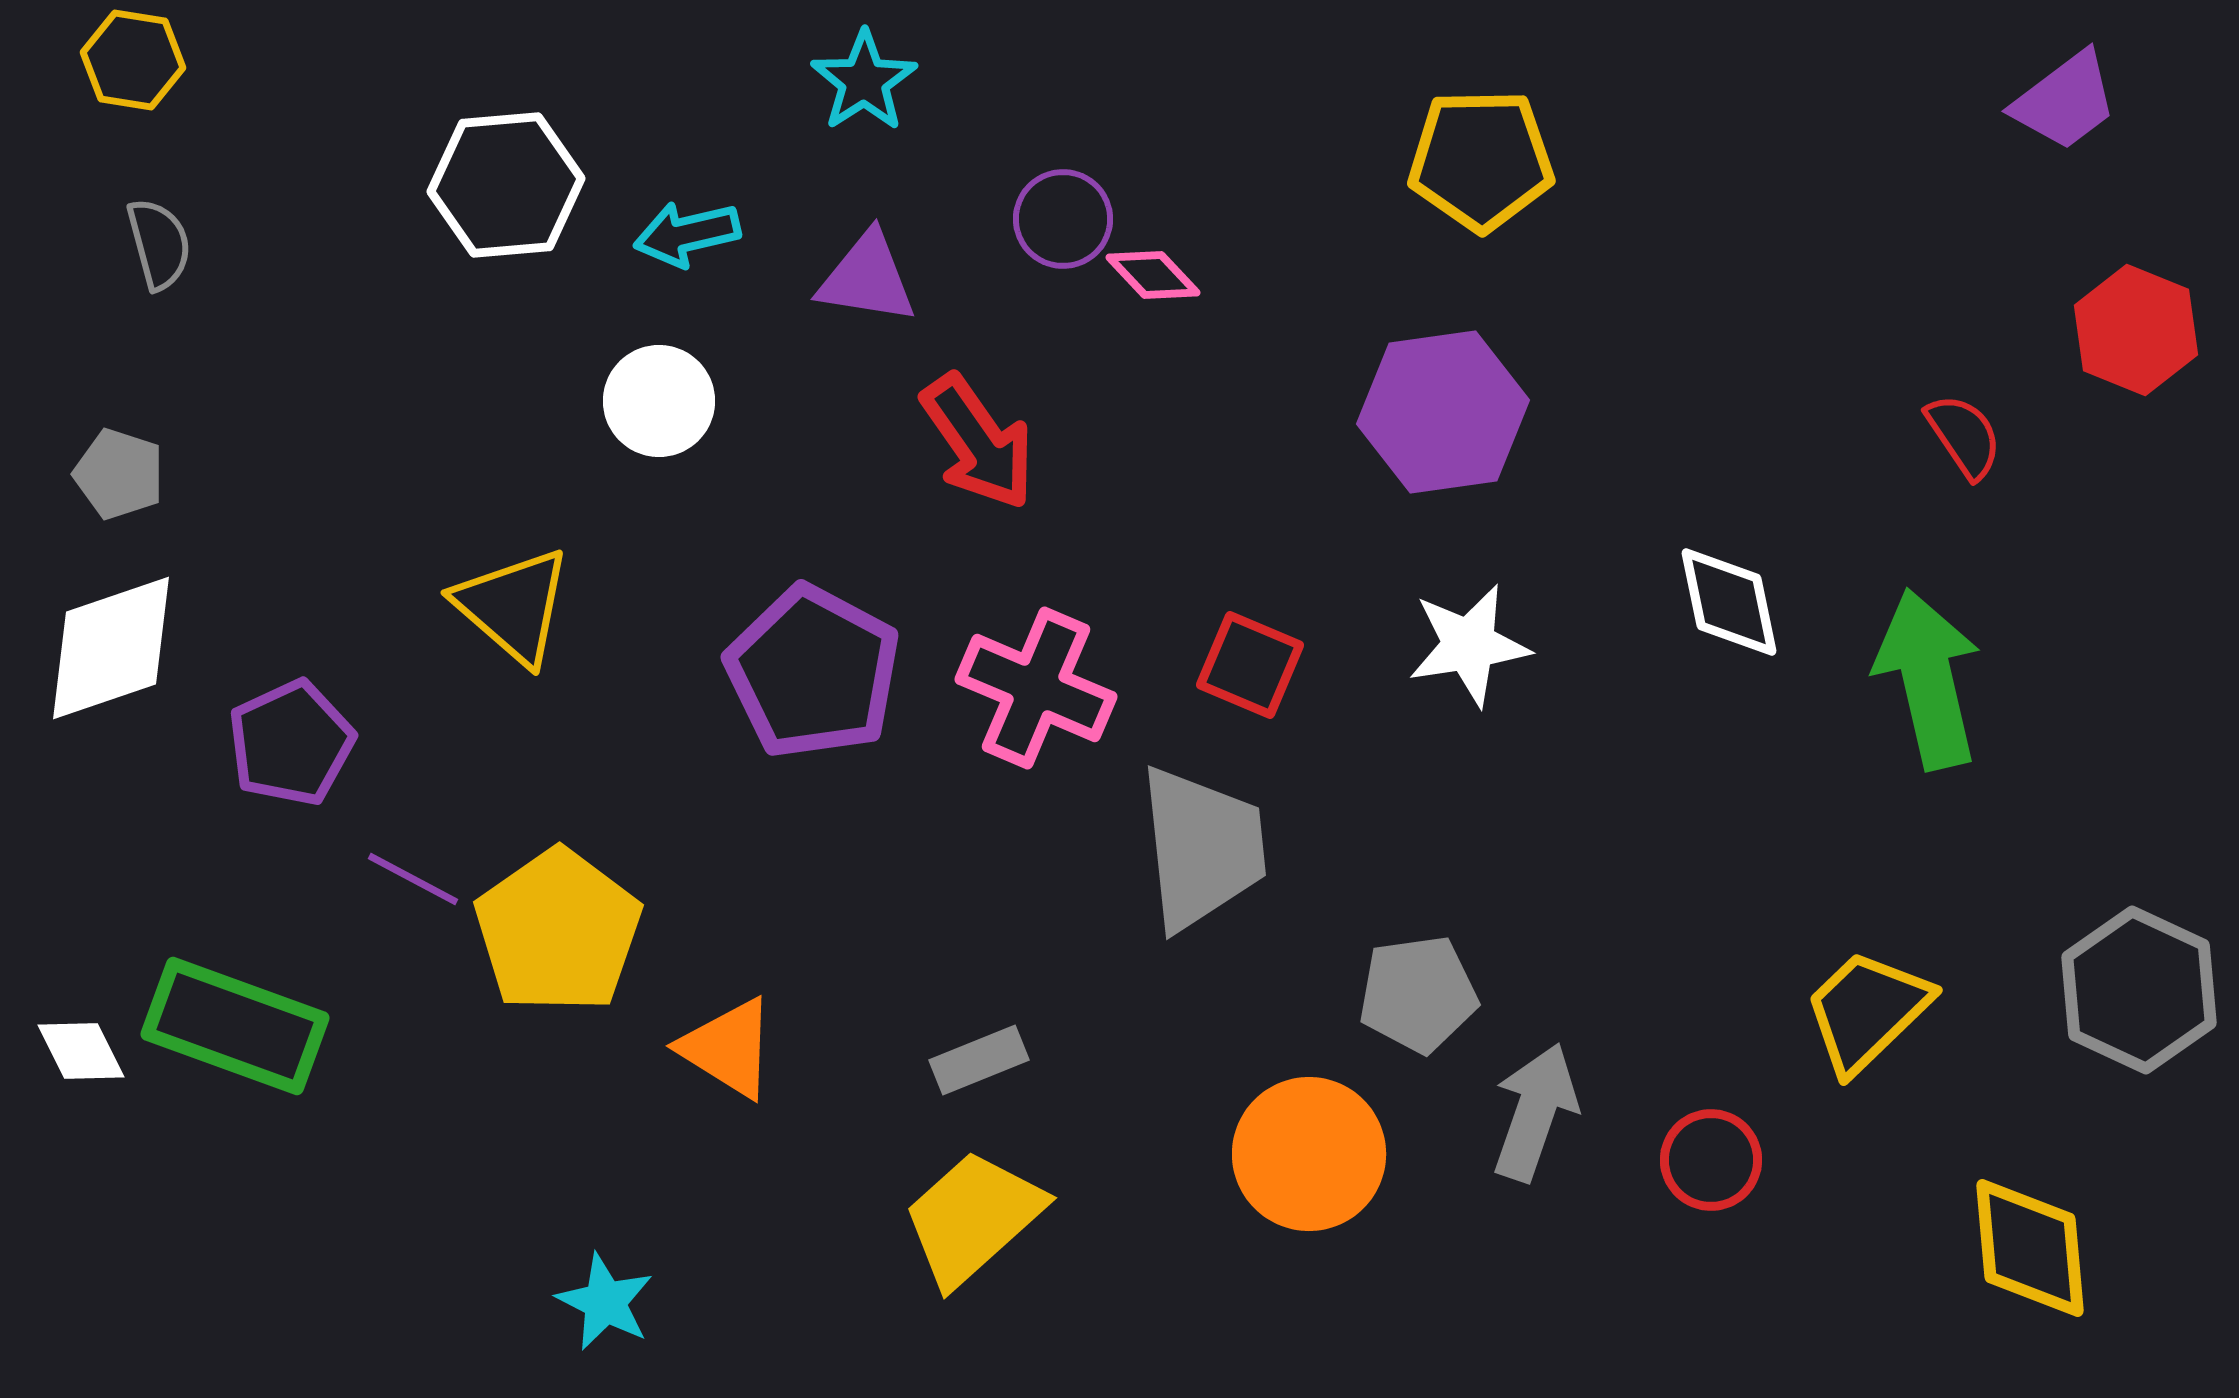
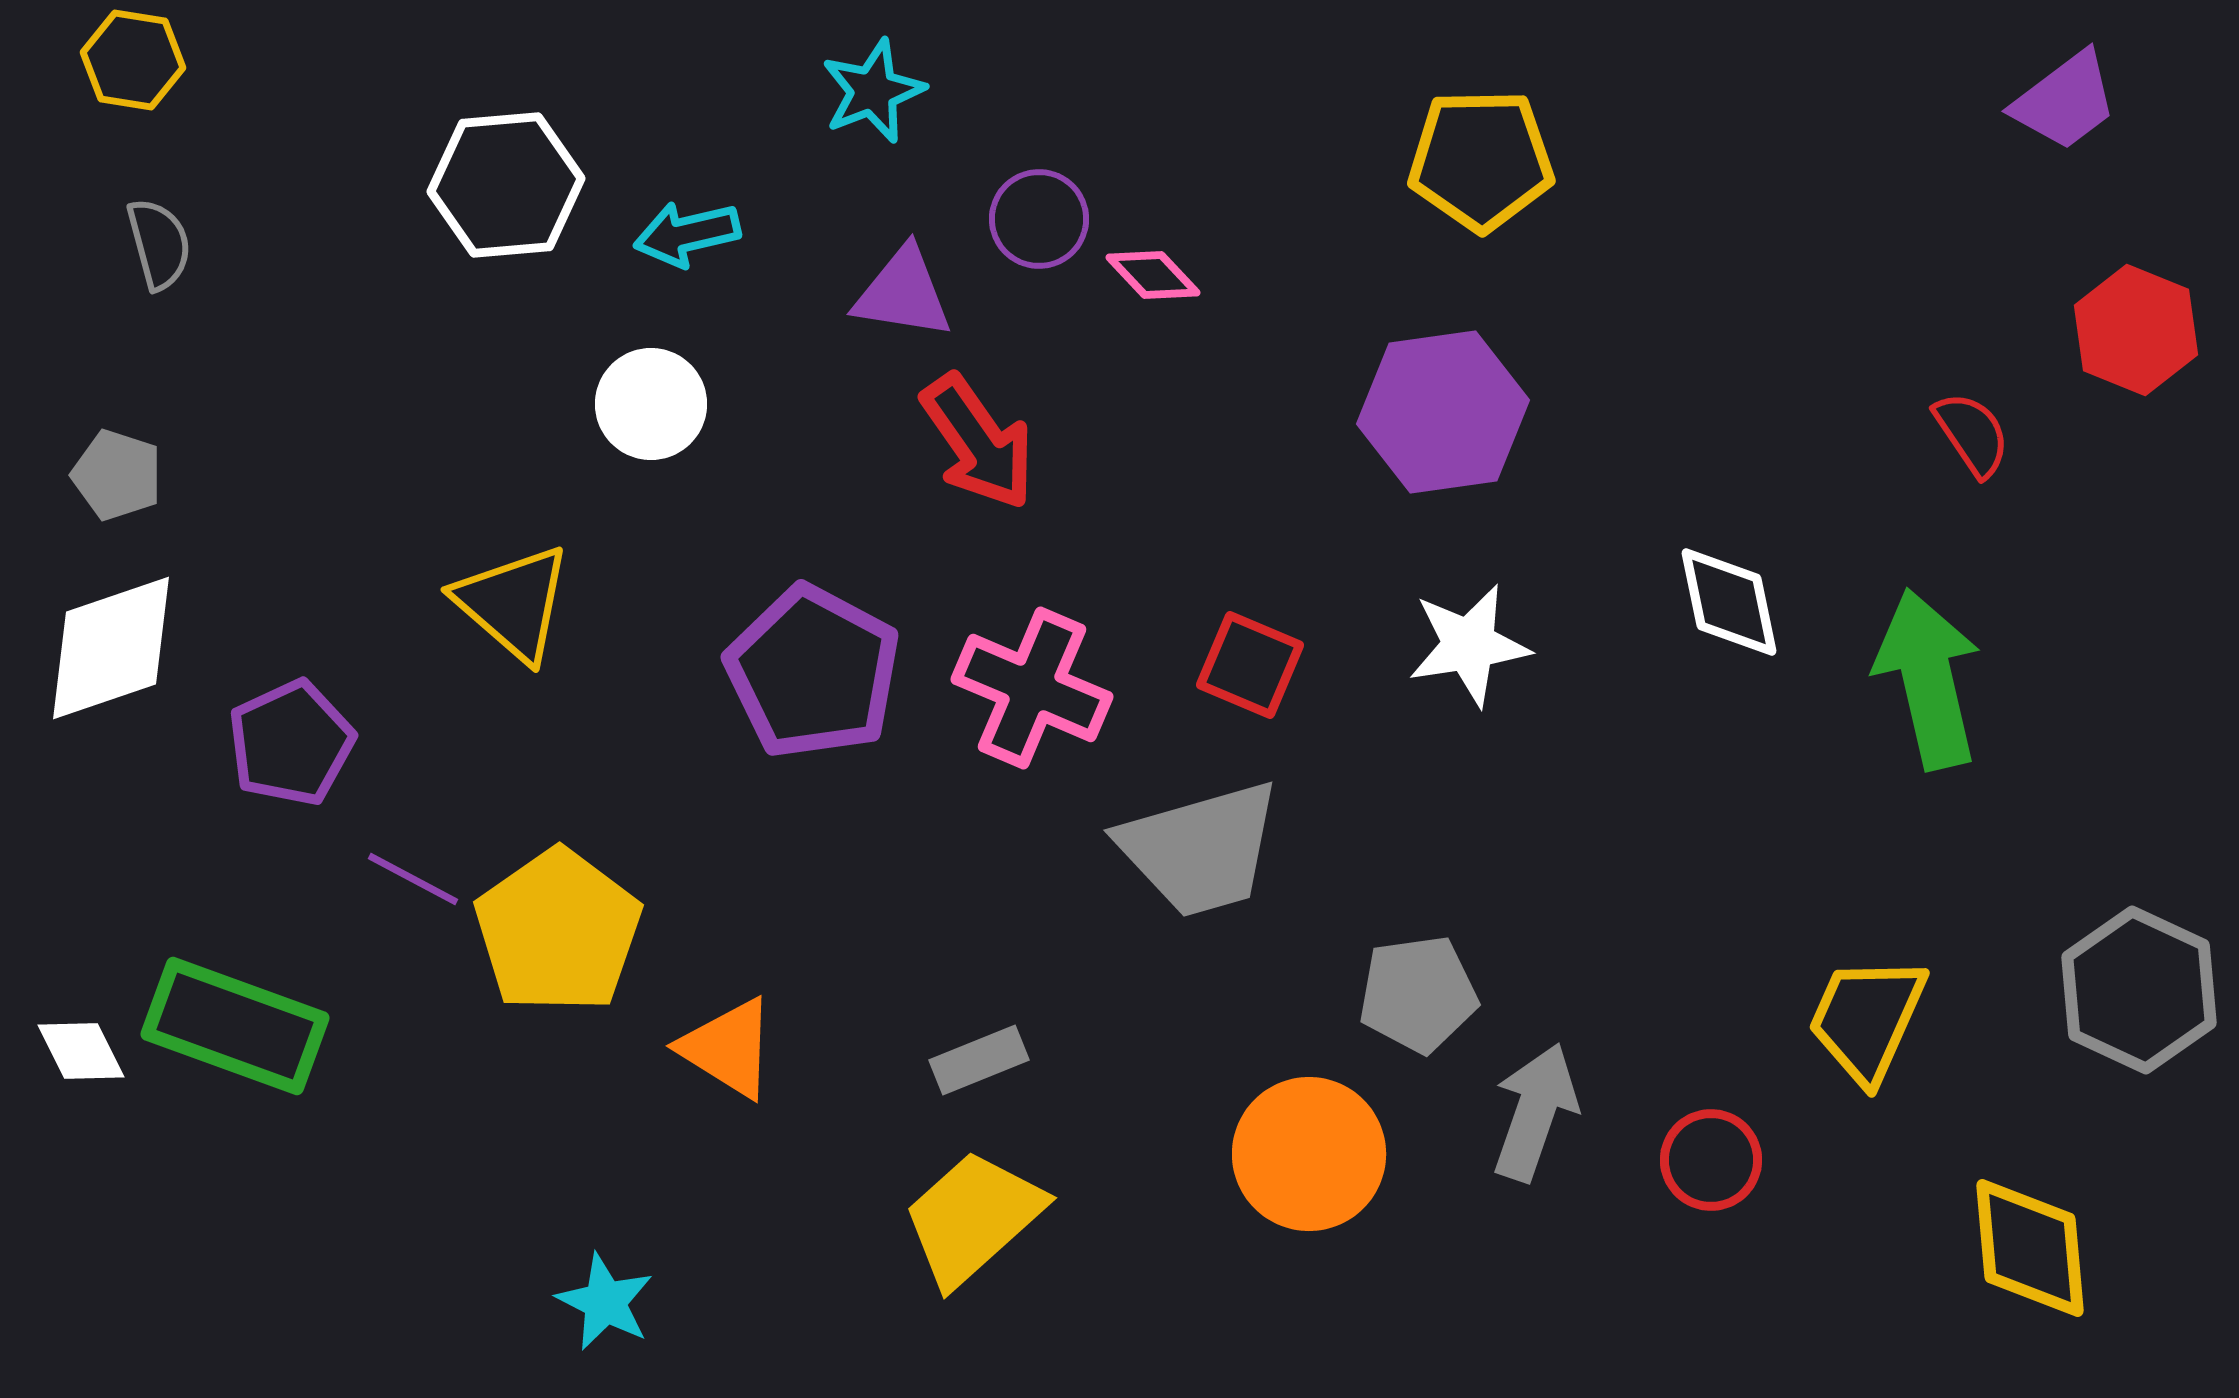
cyan star at (864, 81): moved 9 px right, 10 px down; rotated 12 degrees clockwise
purple circle at (1063, 219): moved 24 px left
purple triangle at (867, 278): moved 36 px right, 15 px down
white circle at (659, 401): moved 8 px left, 3 px down
red semicircle at (1964, 436): moved 8 px right, 2 px up
gray pentagon at (119, 474): moved 2 px left, 1 px down
yellow triangle at (513, 606): moved 3 px up
pink cross at (1036, 688): moved 4 px left
gray trapezoid at (1202, 848): moved 2 px left, 1 px down; rotated 80 degrees clockwise
yellow trapezoid at (1867, 1011): moved 8 px down; rotated 22 degrees counterclockwise
